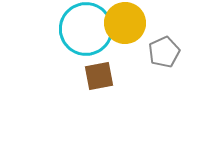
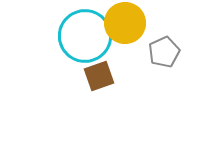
cyan circle: moved 1 px left, 7 px down
brown square: rotated 8 degrees counterclockwise
